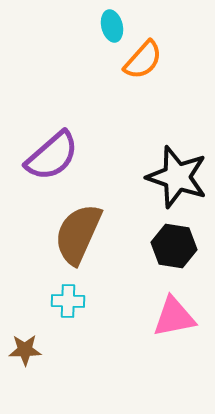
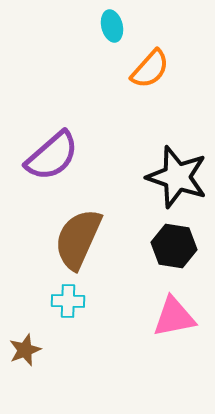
orange semicircle: moved 7 px right, 9 px down
brown semicircle: moved 5 px down
brown star: rotated 20 degrees counterclockwise
